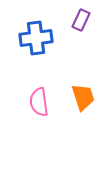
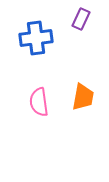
purple rectangle: moved 1 px up
orange trapezoid: rotated 28 degrees clockwise
